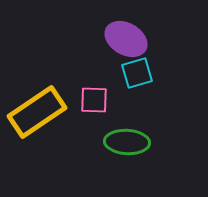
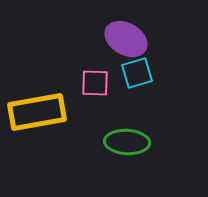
pink square: moved 1 px right, 17 px up
yellow rectangle: rotated 24 degrees clockwise
